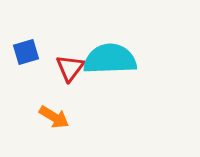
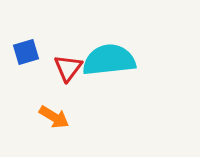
cyan semicircle: moved 1 px left, 1 px down; rotated 4 degrees counterclockwise
red triangle: moved 2 px left
